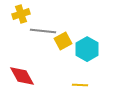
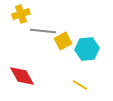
cyan hexagon: rotated 25 degrees clockwise
yellow line: rotated 28 degrees clockwise
